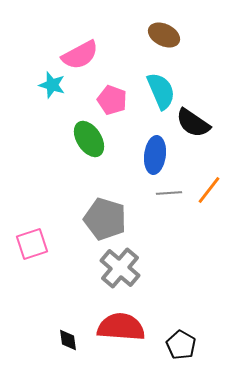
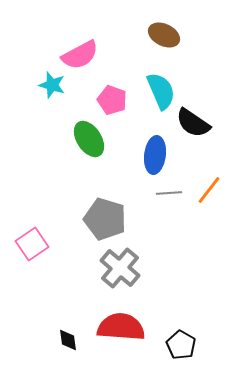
pink square: rotated 16 degrees counterclockwise
